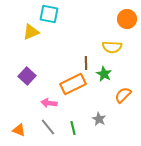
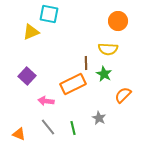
orange circle: moved 9 px left, 2 px down
yellow semicircle: moved 4 px left, 2 px down
pink arrow: moved 3 px left, 2 px up
gray star: moved 1 px up
orange triangle: moved 4 px down
